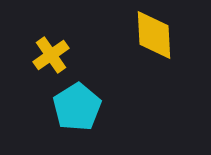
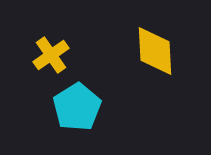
yellow diamond: moved 1 px right, 16 px down
